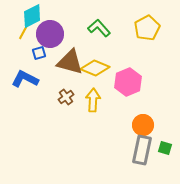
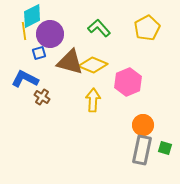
yellow line: rotated 36 degrees counterclockwise
yellow diamond: moved 2 px left, 3 px up
brown cross: moved 24 px left; rotated 21 degrees counterclockwise
